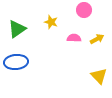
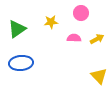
pink circle: moved 3 px left, 3 px down
yellow star: rotated 24 degrees counterclockwise
blue ellipse: moved 5 px right, 1 px down
